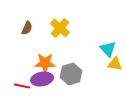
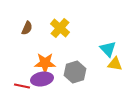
gray hexagon: moved 4 px right, 2 px up
